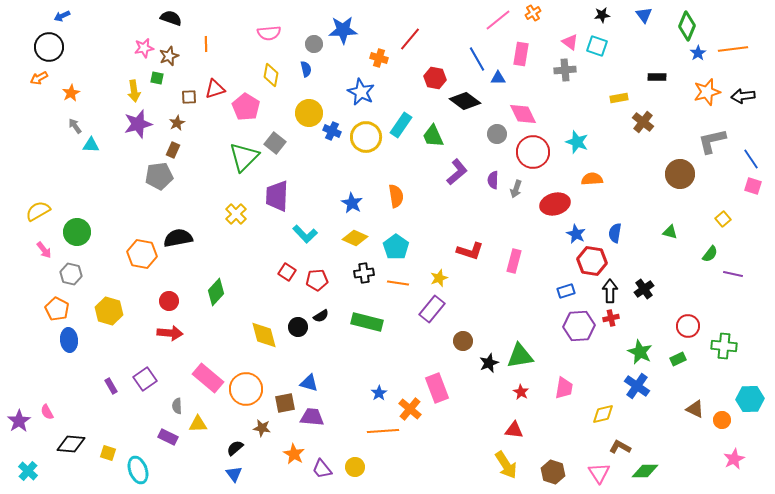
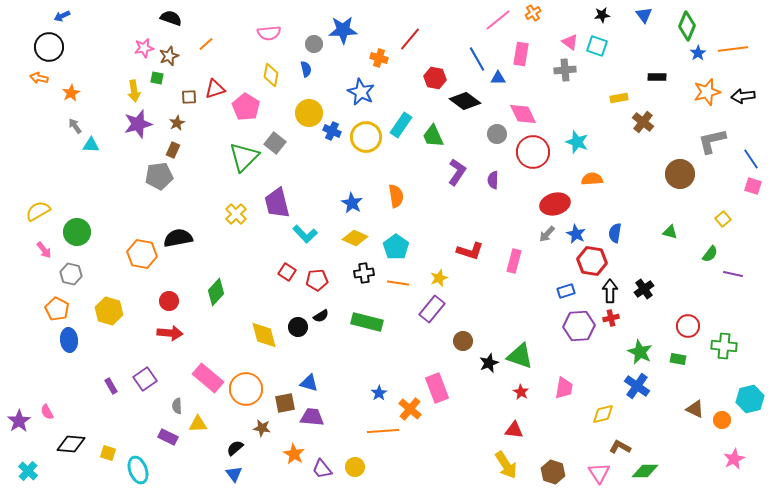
orange line at (206, 44): rotated 49 degrees clockwise
orange arrow at (39, 78): rotated 42 degrees clockwise
purple L-shape at (457, 172): rotated 16 degrees counterclockwise
gray arrow at (516, 189): moved 31 px right, 45 px down; rotated 24 degrees clockwise
purple trapezoid at (277, 196): moved 7 px down; rotated 16 degrees counterclockwise
green triangle at (520, 356): rotated 28 degrees clockwise
green rectangle at (678, 359): rotated 35 degrees clockwise
cyan hexagon at (750, 399): rotated 12 degrees counterclockwise
